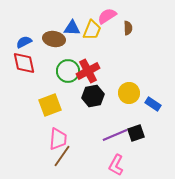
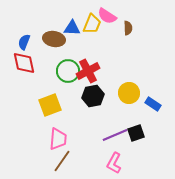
pink semicircle: rotated 114 degrees counterclockwise
yellow trapezoid: moved 6 px up
blue semicircle: rotated 42 degrees counterclockwise
brown line: moved 5 px down
pink L-shape: moved 2 px left, 2 px up
